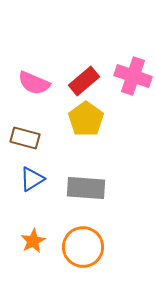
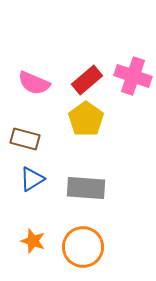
red rectangle: moved 3 px right, 1 px up
brown rectangle: moved 1 px down
orange star: rotated 25 degrees counterclockwise
